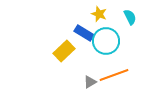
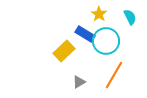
yellow star: rotated 14 degrees clockwise
blue rectangle: moved 1 px right, 1 px down
orange line: rotated 40 degrees counterclockwise
gray triangle: moved 11 px left
